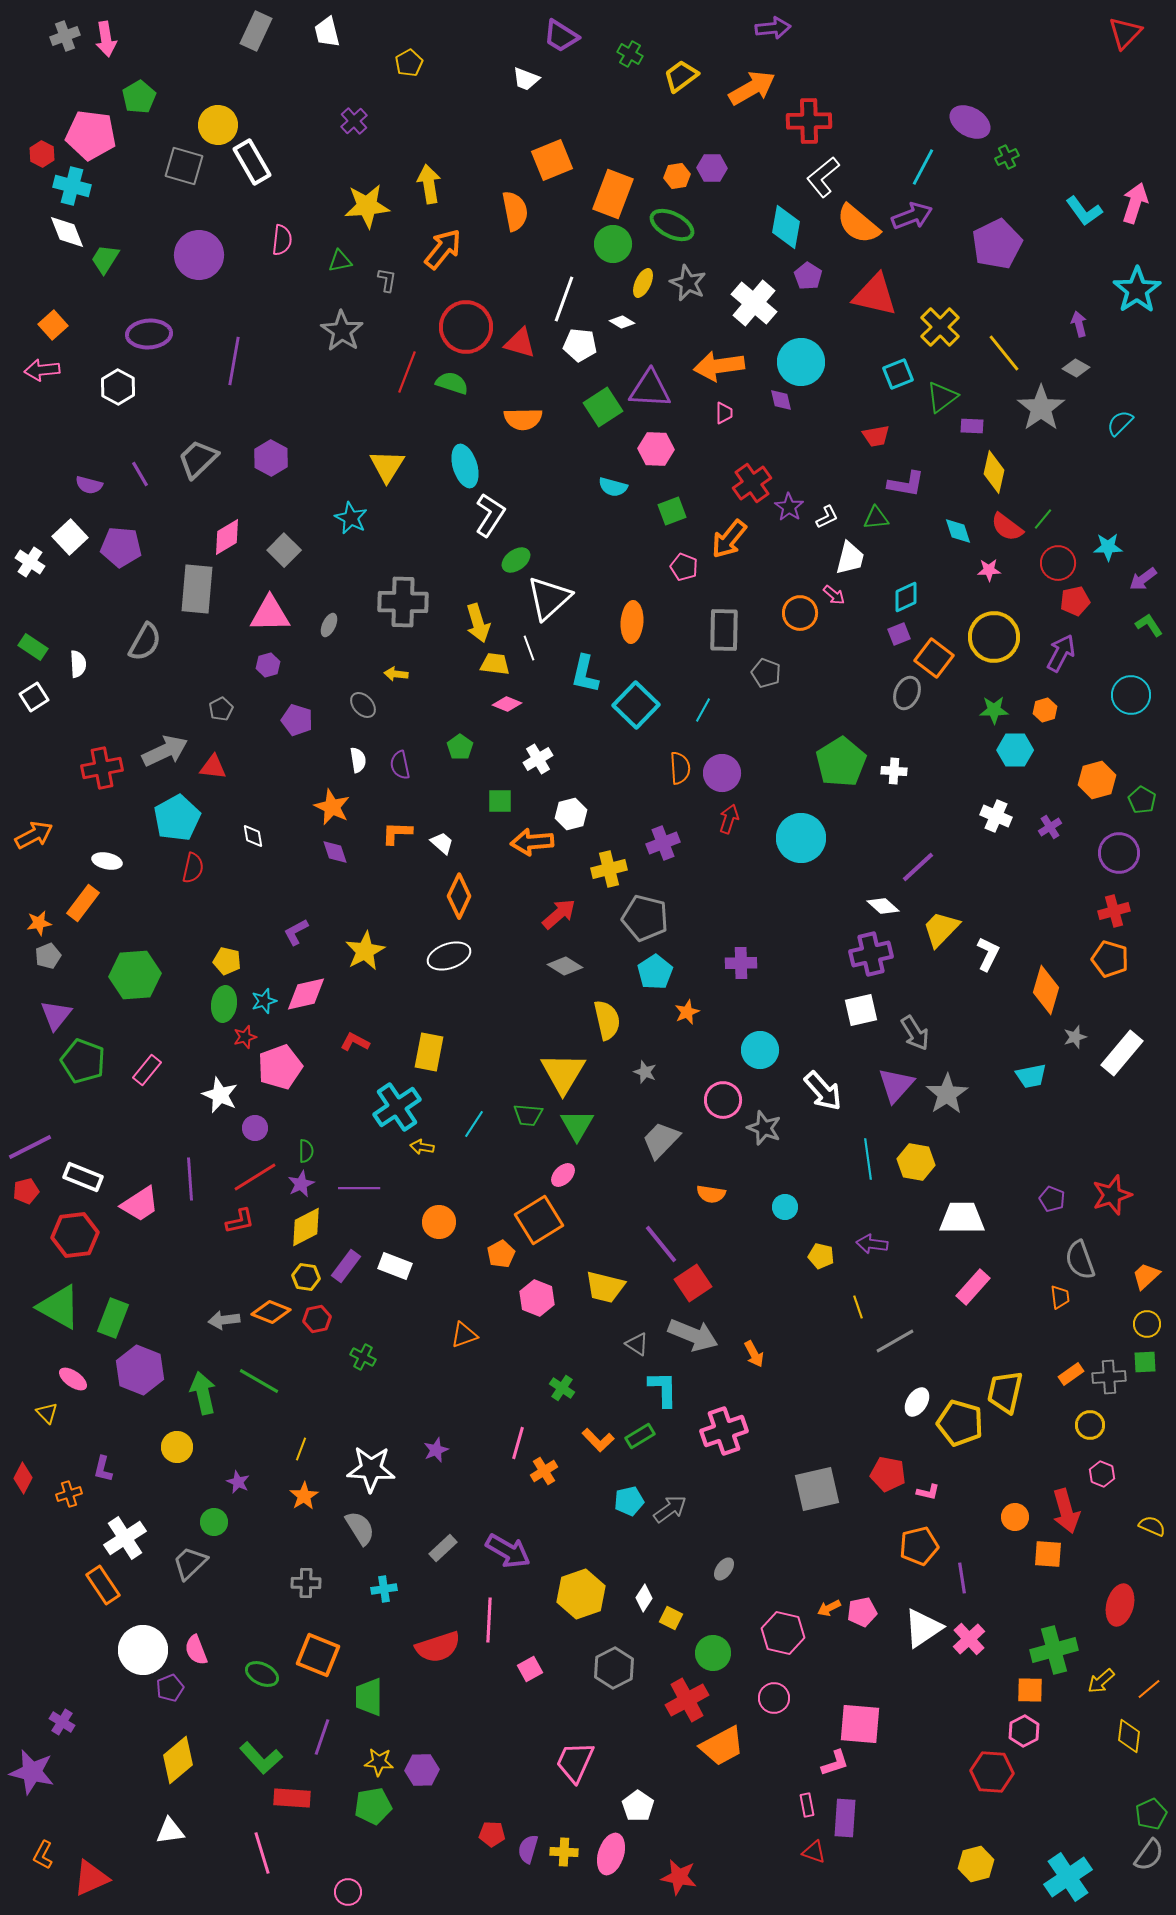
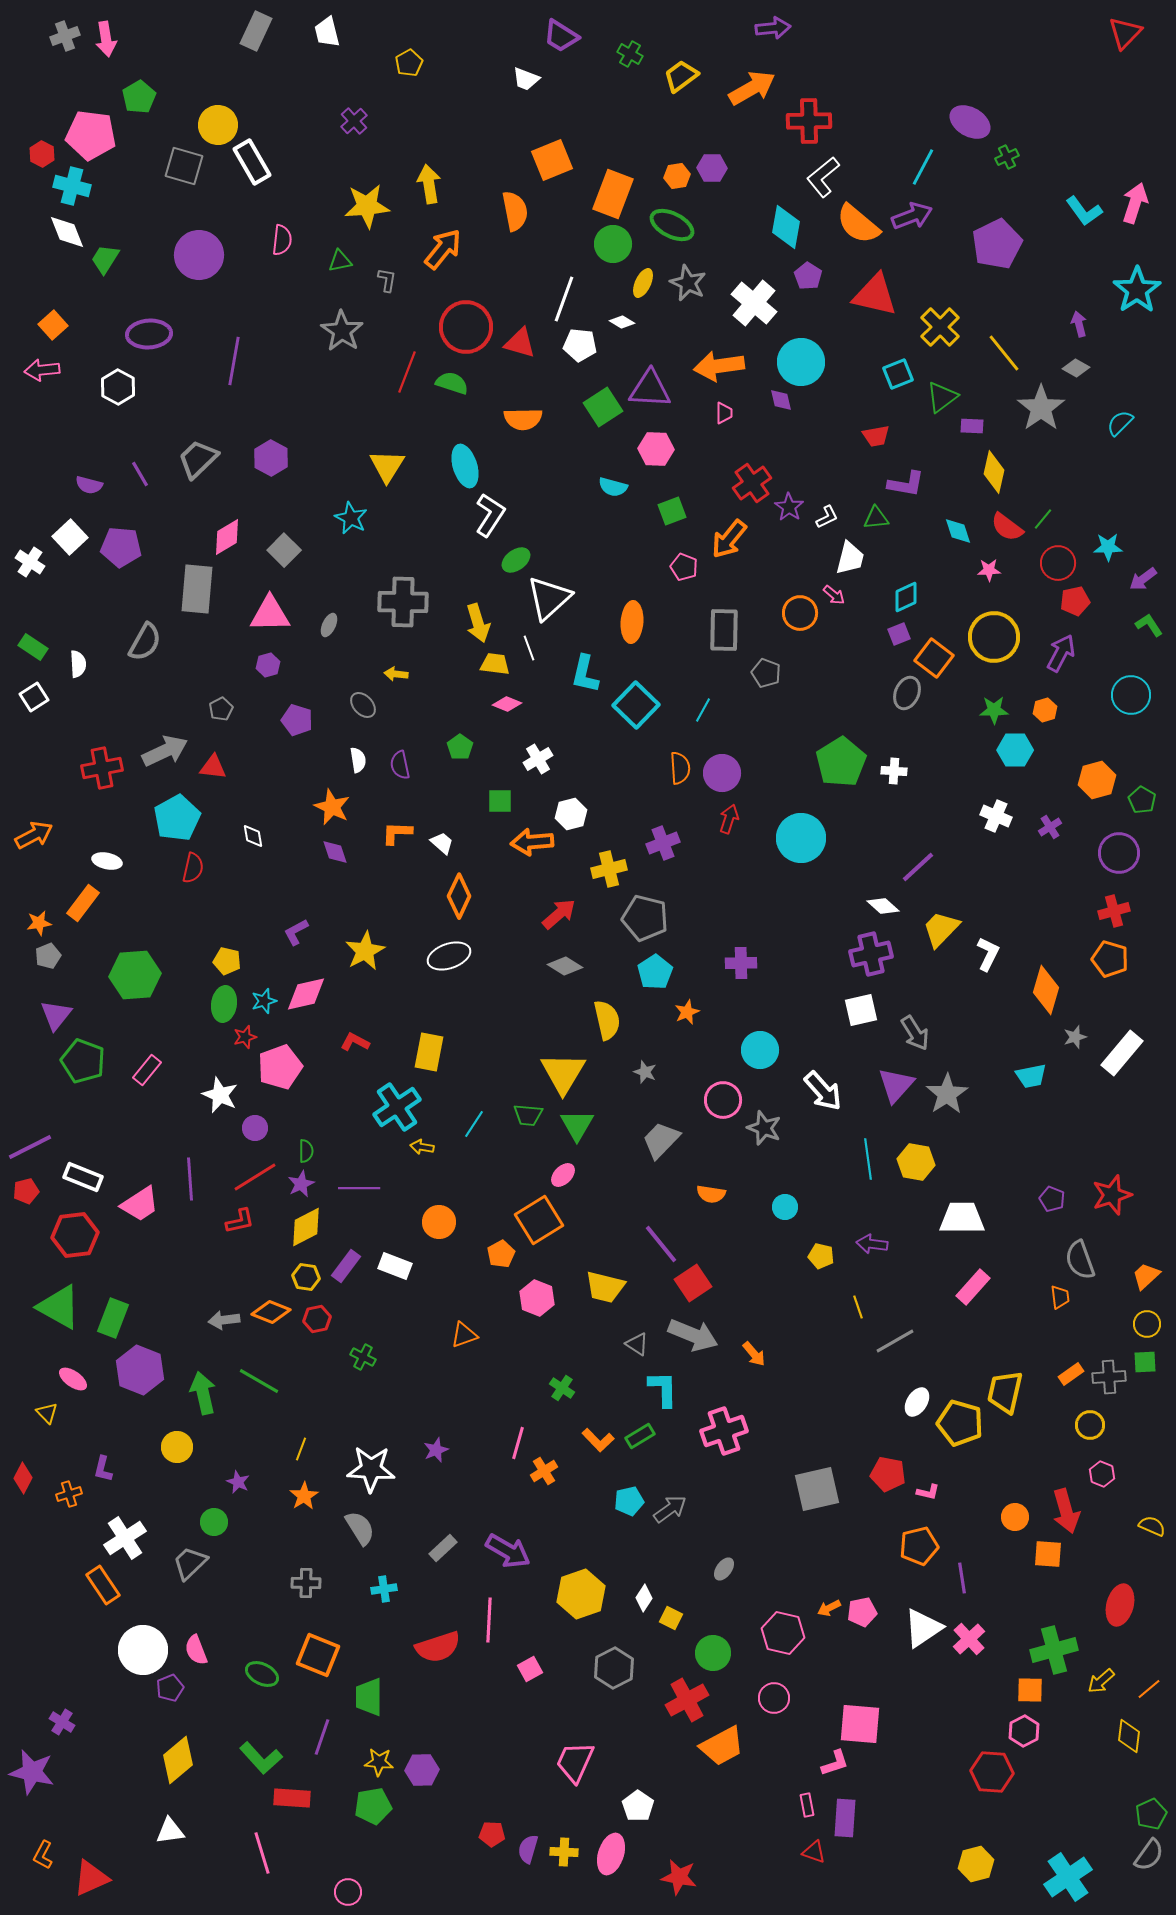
orange arrow at (754, 1354): rotated 12 degrees counterclockwise
